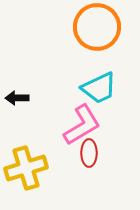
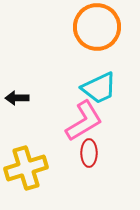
pink L-shape: moved 2 px right, 4 px up
